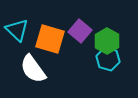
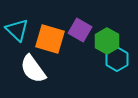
purple square: moved 1 px up; rotated 10 degrees counterclockwise
cyan hexagon: moved 9 px right; rotated 15 degrees clockwise
